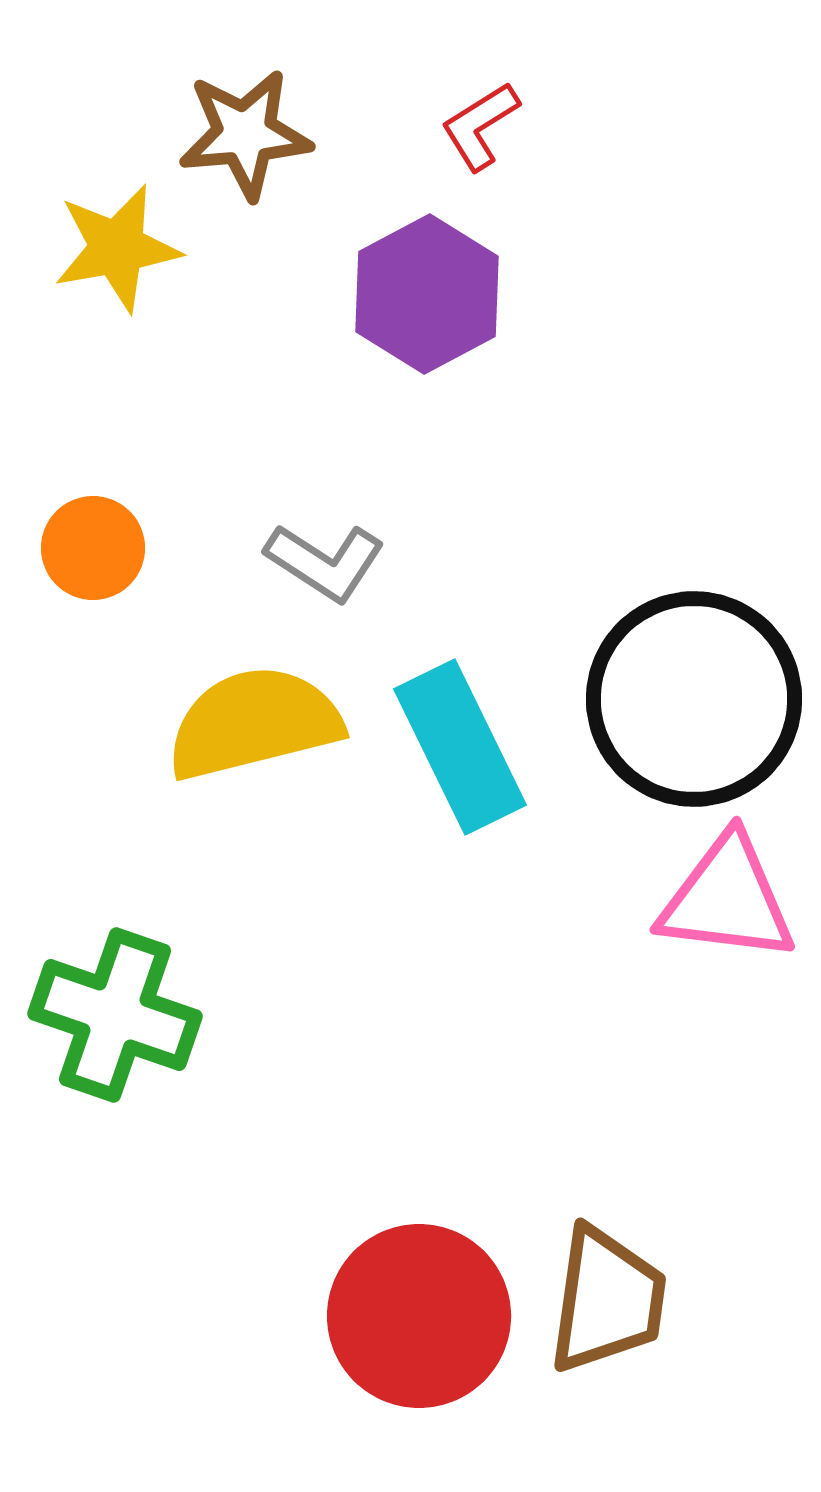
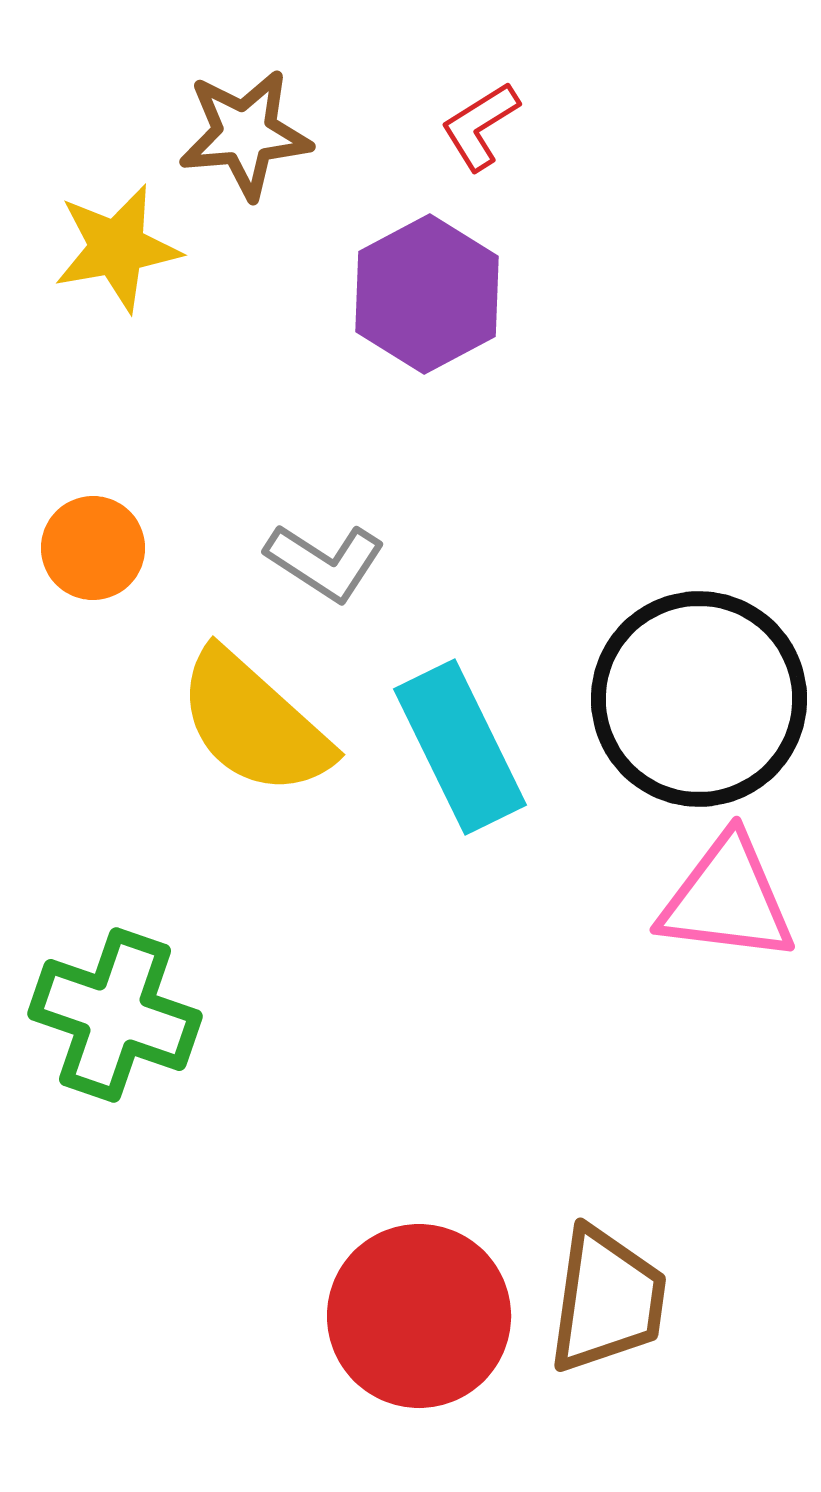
black circle: moved 5 px right
yellow semicircle: rotated 124 degrees counterclockwise
